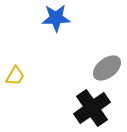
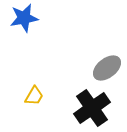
blue star: moved 32 px left; rotated 8 degrees counterclockwise
yellow trapezoid: moved 19 px right, 20 px down
